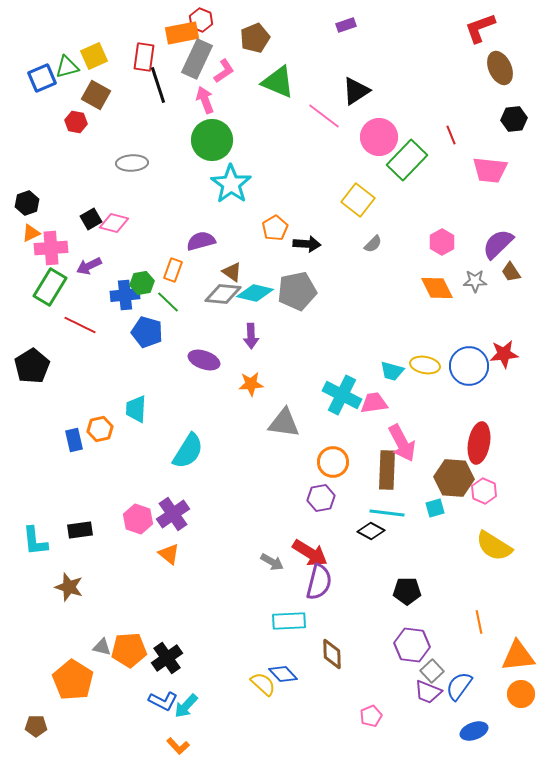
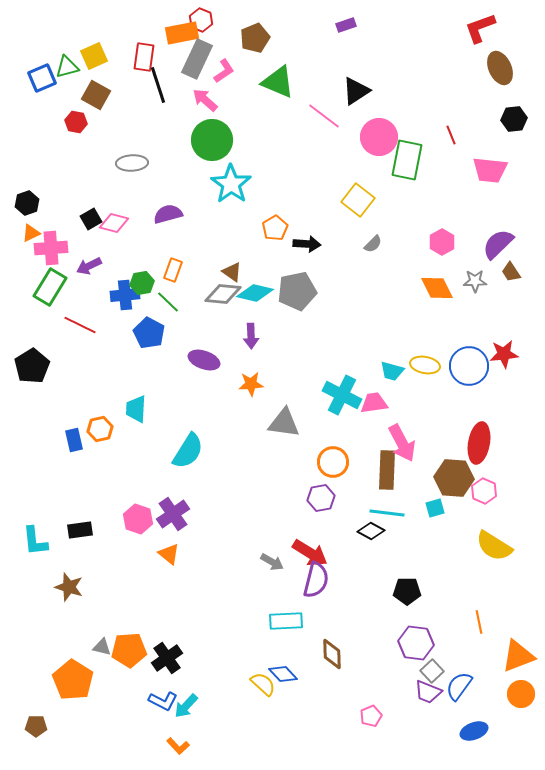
pink arrow at (205, 100): rotated 28 degrees counterclockwise
green rectangle at (407, 160): rotated 33 degrees counterclockwise
purple semicircle at (201, 241): moved 33 px left, 27 px up
blue pentagon at (147, 332): moved 2 px right, 1 px down; rotated 12 degrees clockwise
purple semicircle at (319, 582): moved 3 px left, 2 px up
cyan rectangle at (289, 621): moved 3 px left
purple hexagon at (412, 645): moved 4 px right, 2 px up
orange triangle at (518, 656): rotated 15 degrees counterclockwise
